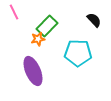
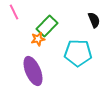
black semicircle: rotated 21 degrees clockwise
